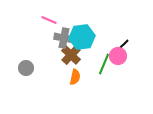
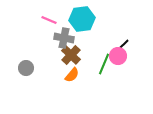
cyan hexagon: moved 18 px up
orange semicircle: moved 3 px left, 2 px up; rotated 28 degrees clockwise
